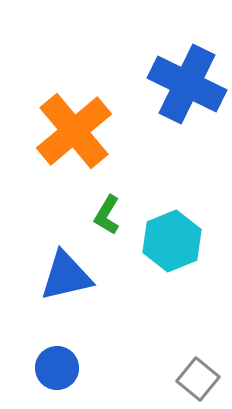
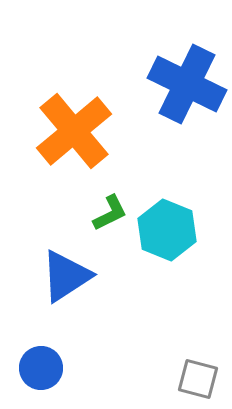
green L-shape: moved 3 px right, 2 px up; rotated 147 degrees counterclockwise
cyan hexagon: moved 5 px left, 11 px up; rotated 16 degrees counterclockwise
blue triangle: rotated 20 degrees counterclockwise
blue circle: moved 16 px left
gray square: rotated 24 degrees counterclockwise
